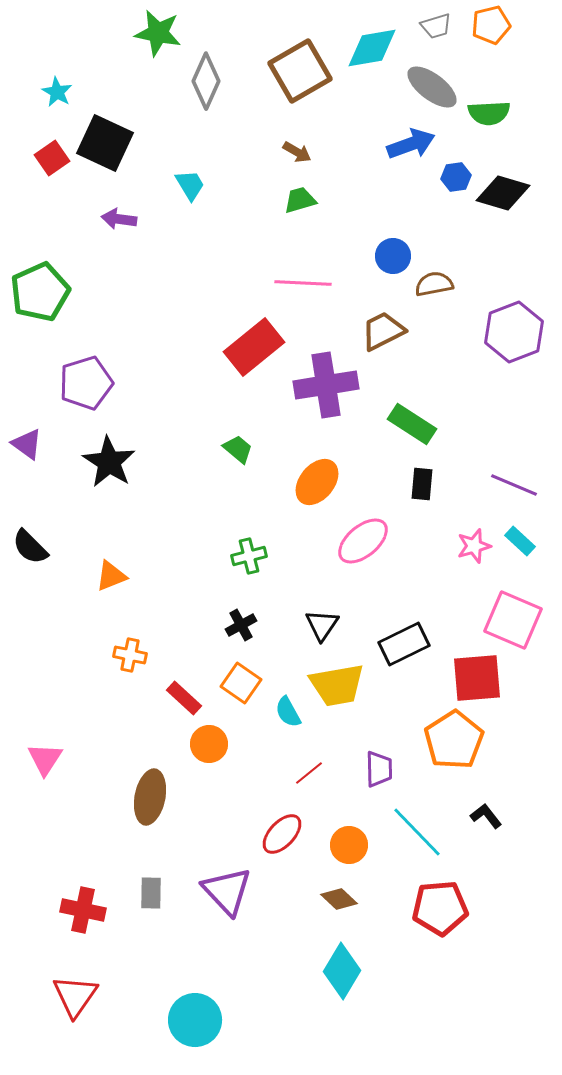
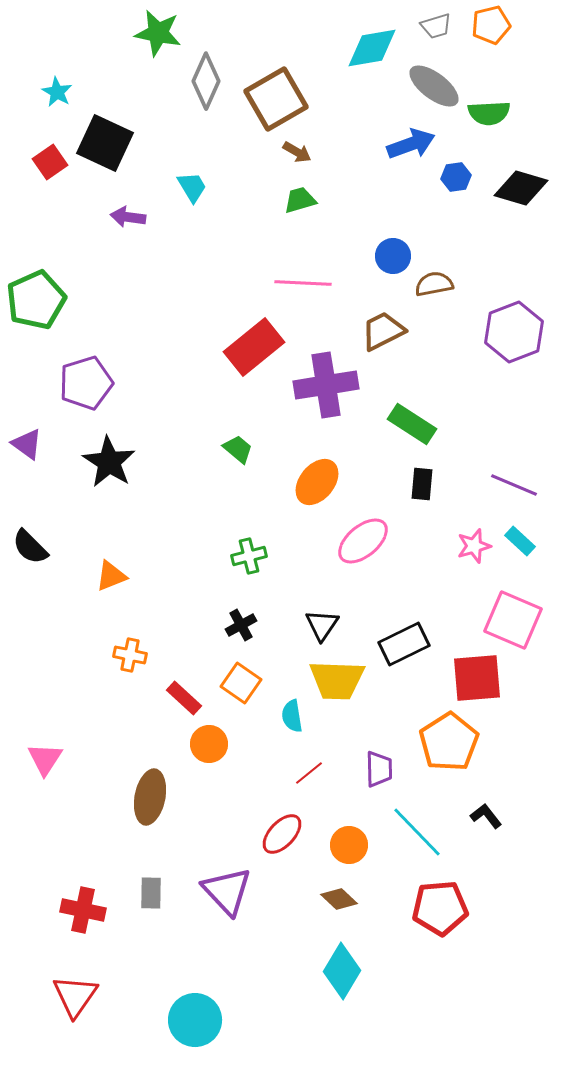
brown square at (300, 71): moved 24 px left, 28 px down
gray ellipse at (432, 87): moved 2 px right, 1 px up
red square at (52, 158): moved 2 px left, 4 px down
cyan trapezoid at (190, 185): moved 2 px right, 2 px down
black diamond at (503, 193): moved 18 px right, 5 px up
purple arrow at (119, 219): moved 9 px right, 2 px up
green pentagon at (40, 292): moved 4 px left, 8 px down
yellow trapezoid at (337, 685): moved 5 px up; rotated 12 degrees clockwise
cyan semicircle at (288, 712): moved 4 px right, 4 px down; rotated 20 degrees clockwise
orange pentagon at (454, 740): moved 5 px left, 2 px down
